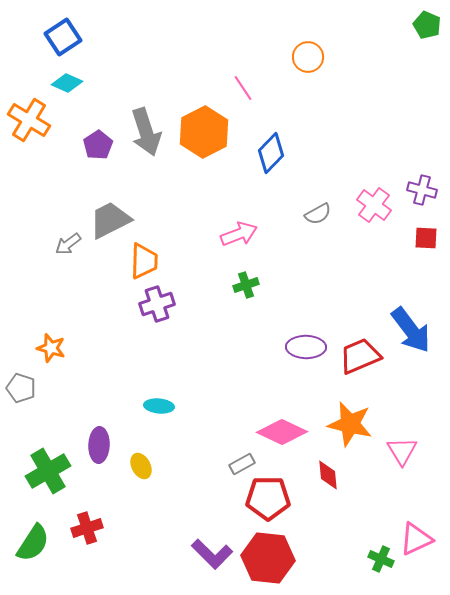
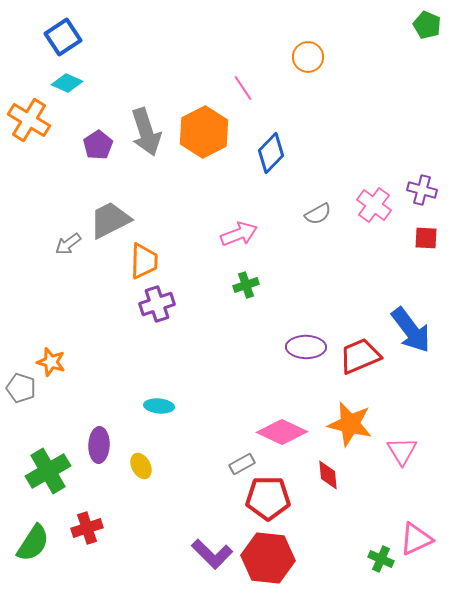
orange star at (51, 348): moved 14 px down
